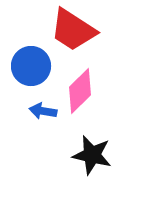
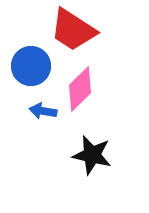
pink diamond: moved 2 px up
